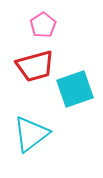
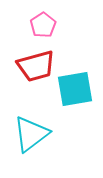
red trapezoid: moved 1 px right
cyan square: rotated 9 degrees clockwise
